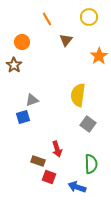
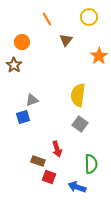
gray square: moved 8 px left
